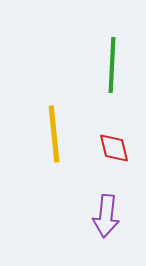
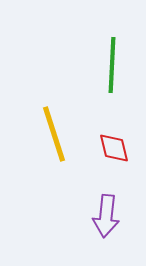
yellow line: rotated 12 degrees counterclockwise
